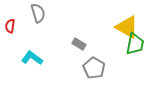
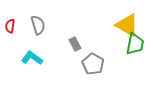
gray semicircle: moved 12 px down
yellow triangle: moved 2 px up
gray rectangle: moved 4 px left; rotated 32 degrees clockwise
gray pentagon: moved 1 px left, 4 px up
